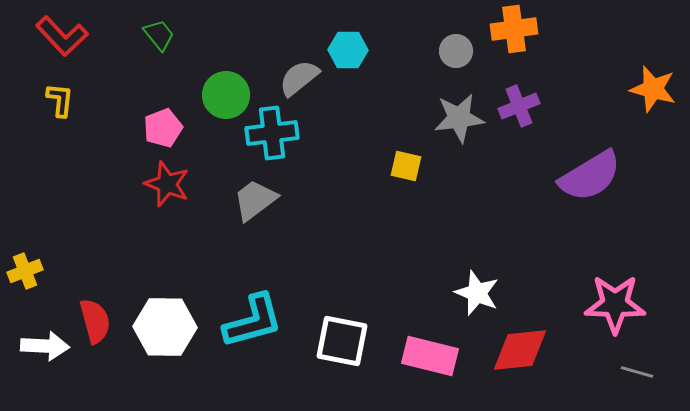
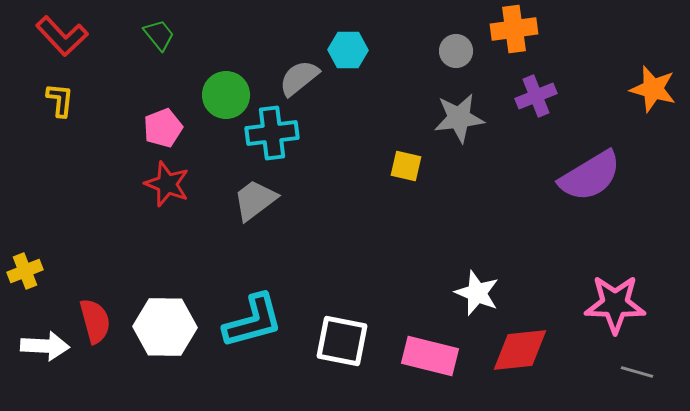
purple cross: moved 17 px right, 10 px up
